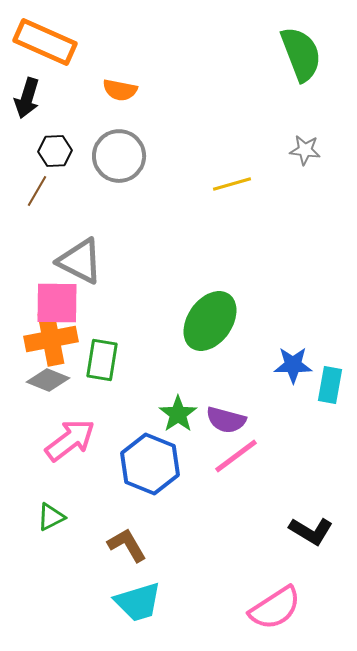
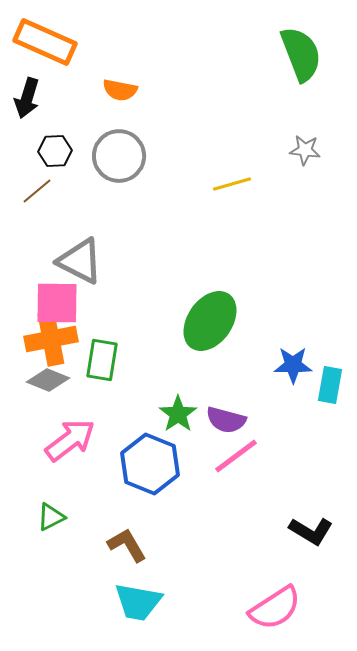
brown line: rotated 20 degrees clockwise
cyan trapezoid: rotated 27 degrees clockwise
